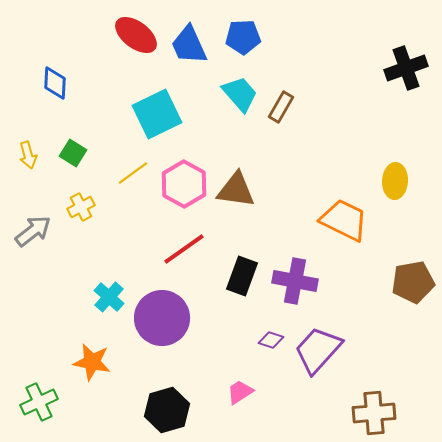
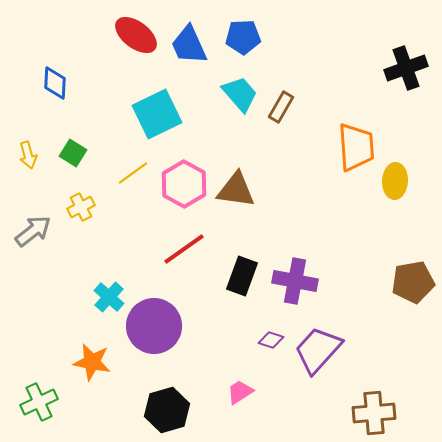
orange trapezoid: moved 12 px right, 73 px up; rotated 60 degrees clockwise
purple circle: moved 8 px left, 8 px down
